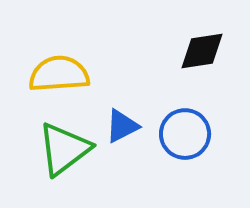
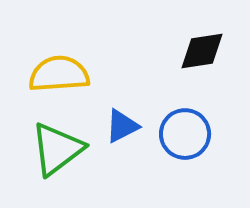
green triangle: moved 7 px left
